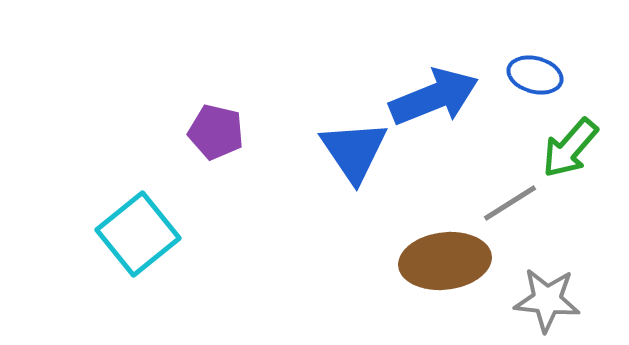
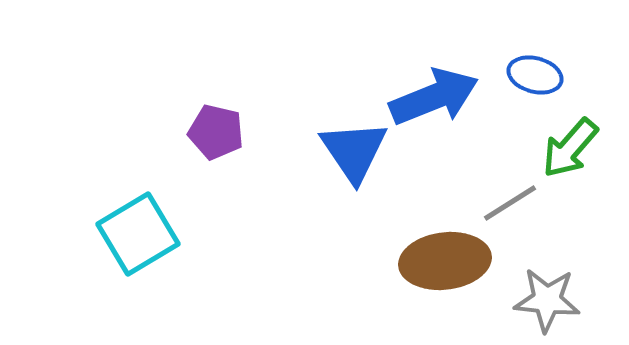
cyan square: rotated 8 degrees clockwise
